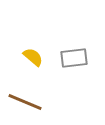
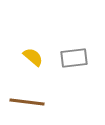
brown line: moved 2 px right; rotated 16 degrees counterclockwise
